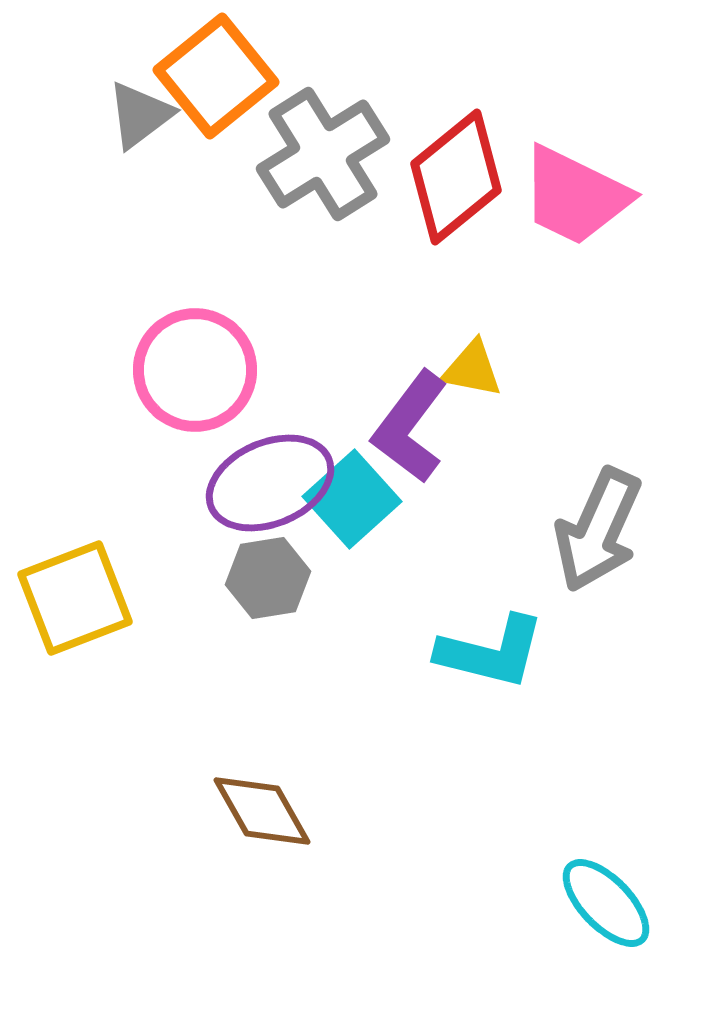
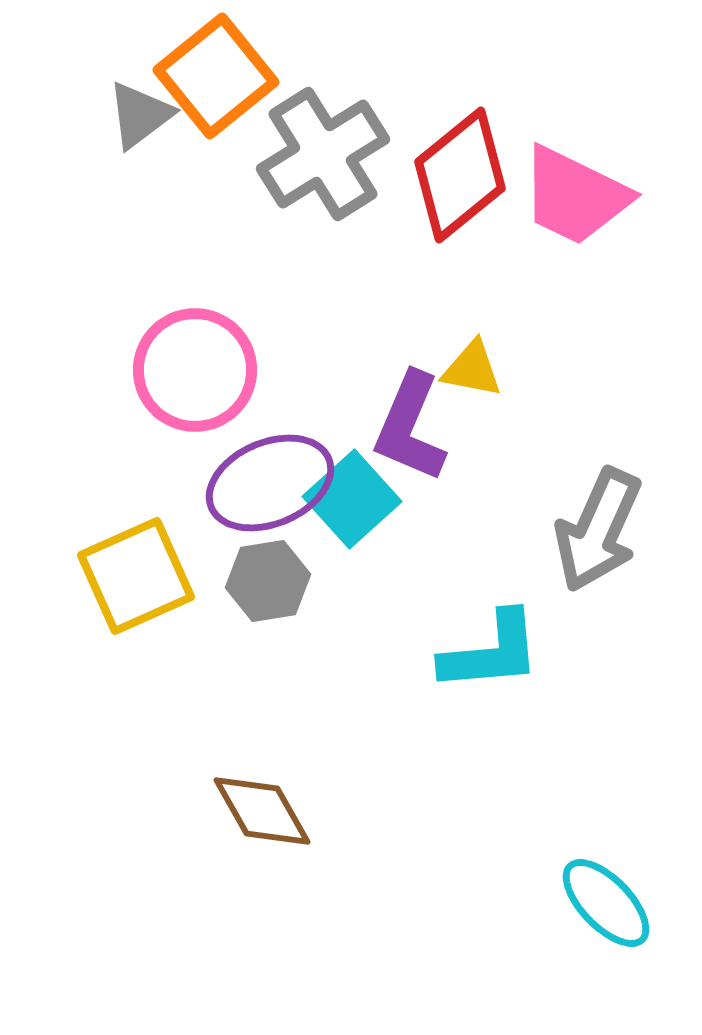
red diamond: moved 4 px right, 2 px up
purple L-shape: rotated 14 degrees counterclockwise
gray hexagon: moved 3 px down
yellow square: moved 61 px right, 22 px up; rotated 3 degrees counterclockwise
cyan L-shape: rotated 19 degrees counterclockwise
